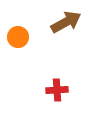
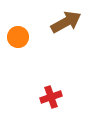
red cross: moved 6 px left, 7 px down; rotated 15 degrees counterclockwise
